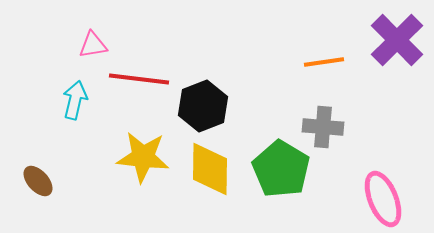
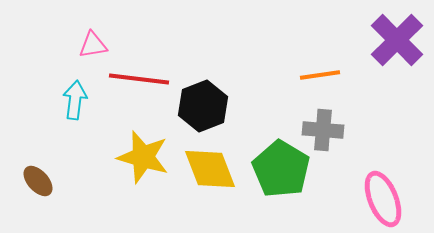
orange line: moved 4 px left, 13 px down
cyan arrow: rotated 6 degrees counterclockwise
gray cross: moved 3 px down
yellow star: rotated 10 degrees clockwise
yellow diamond: rotated 22 degrees counterclockwise
